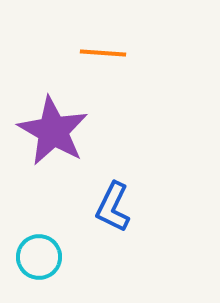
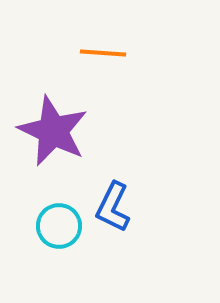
purple star: rotated 4 degrees counterclockwise
cyan circle: moved 20 px right, 31 px up
